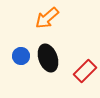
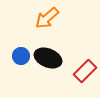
black ellipse: rotated 48 degrees counterclockwise
